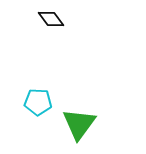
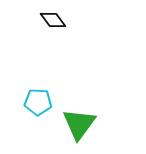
black diamond: moved 2 px right, 1 px down
